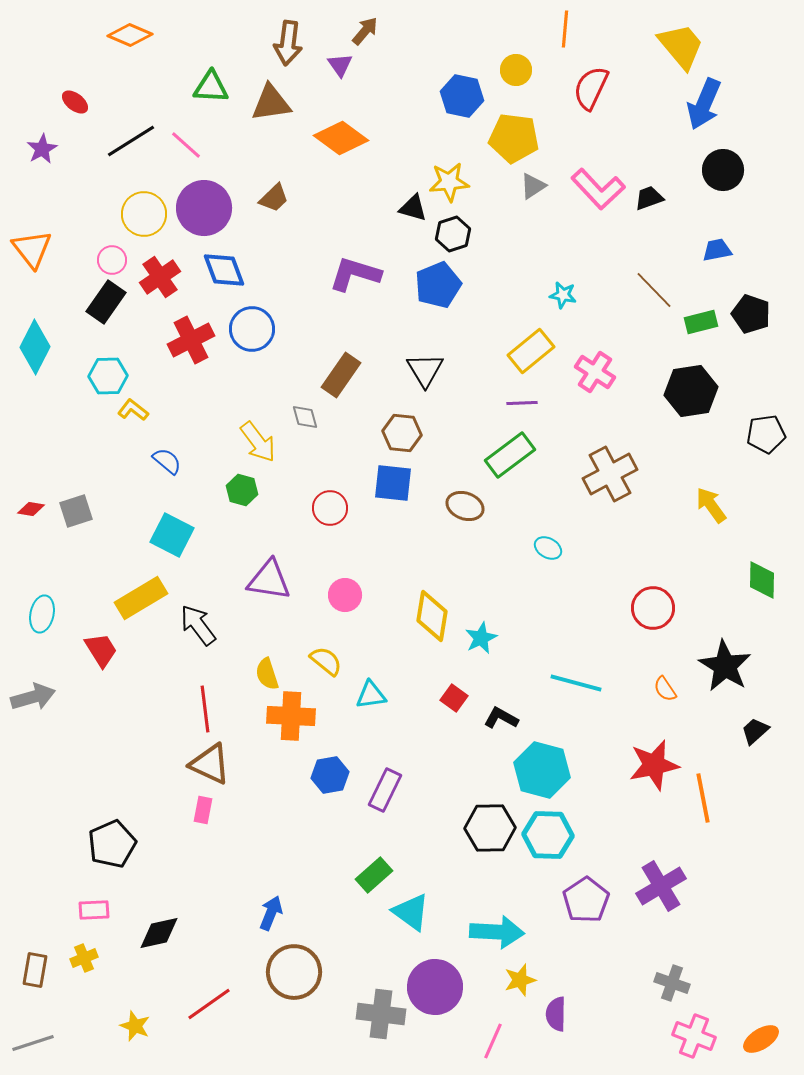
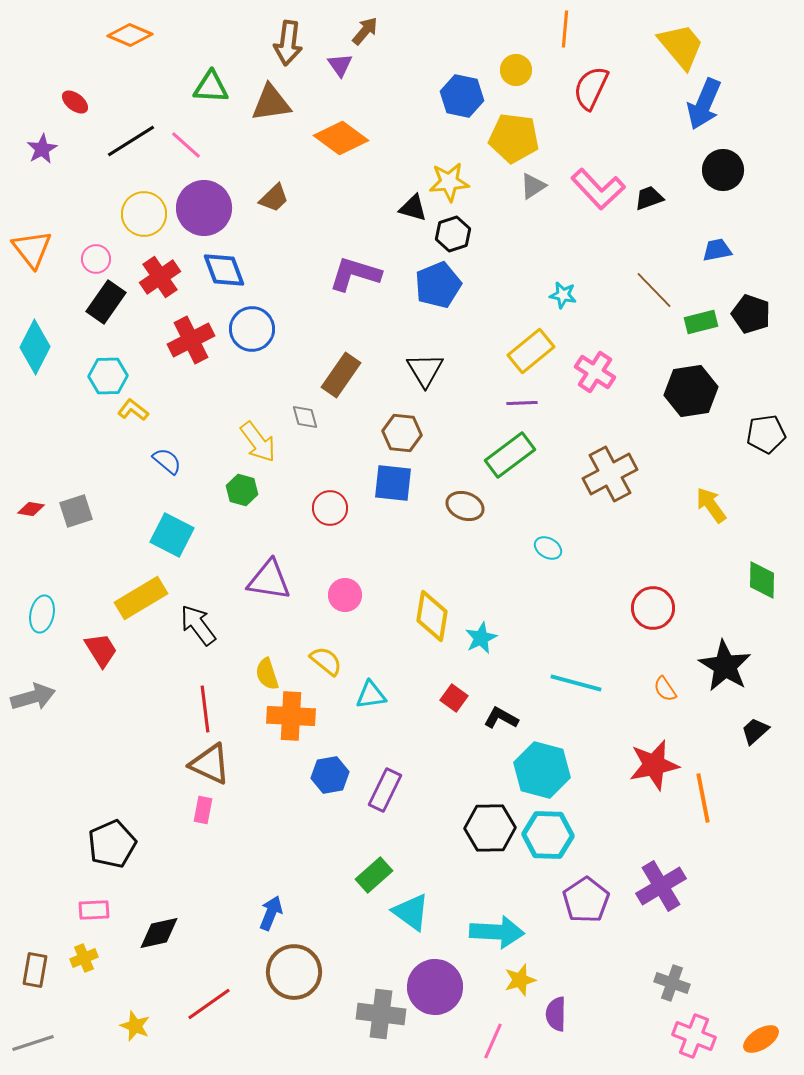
pink circle at (112, 260): moved 16 px left, 1 px up
